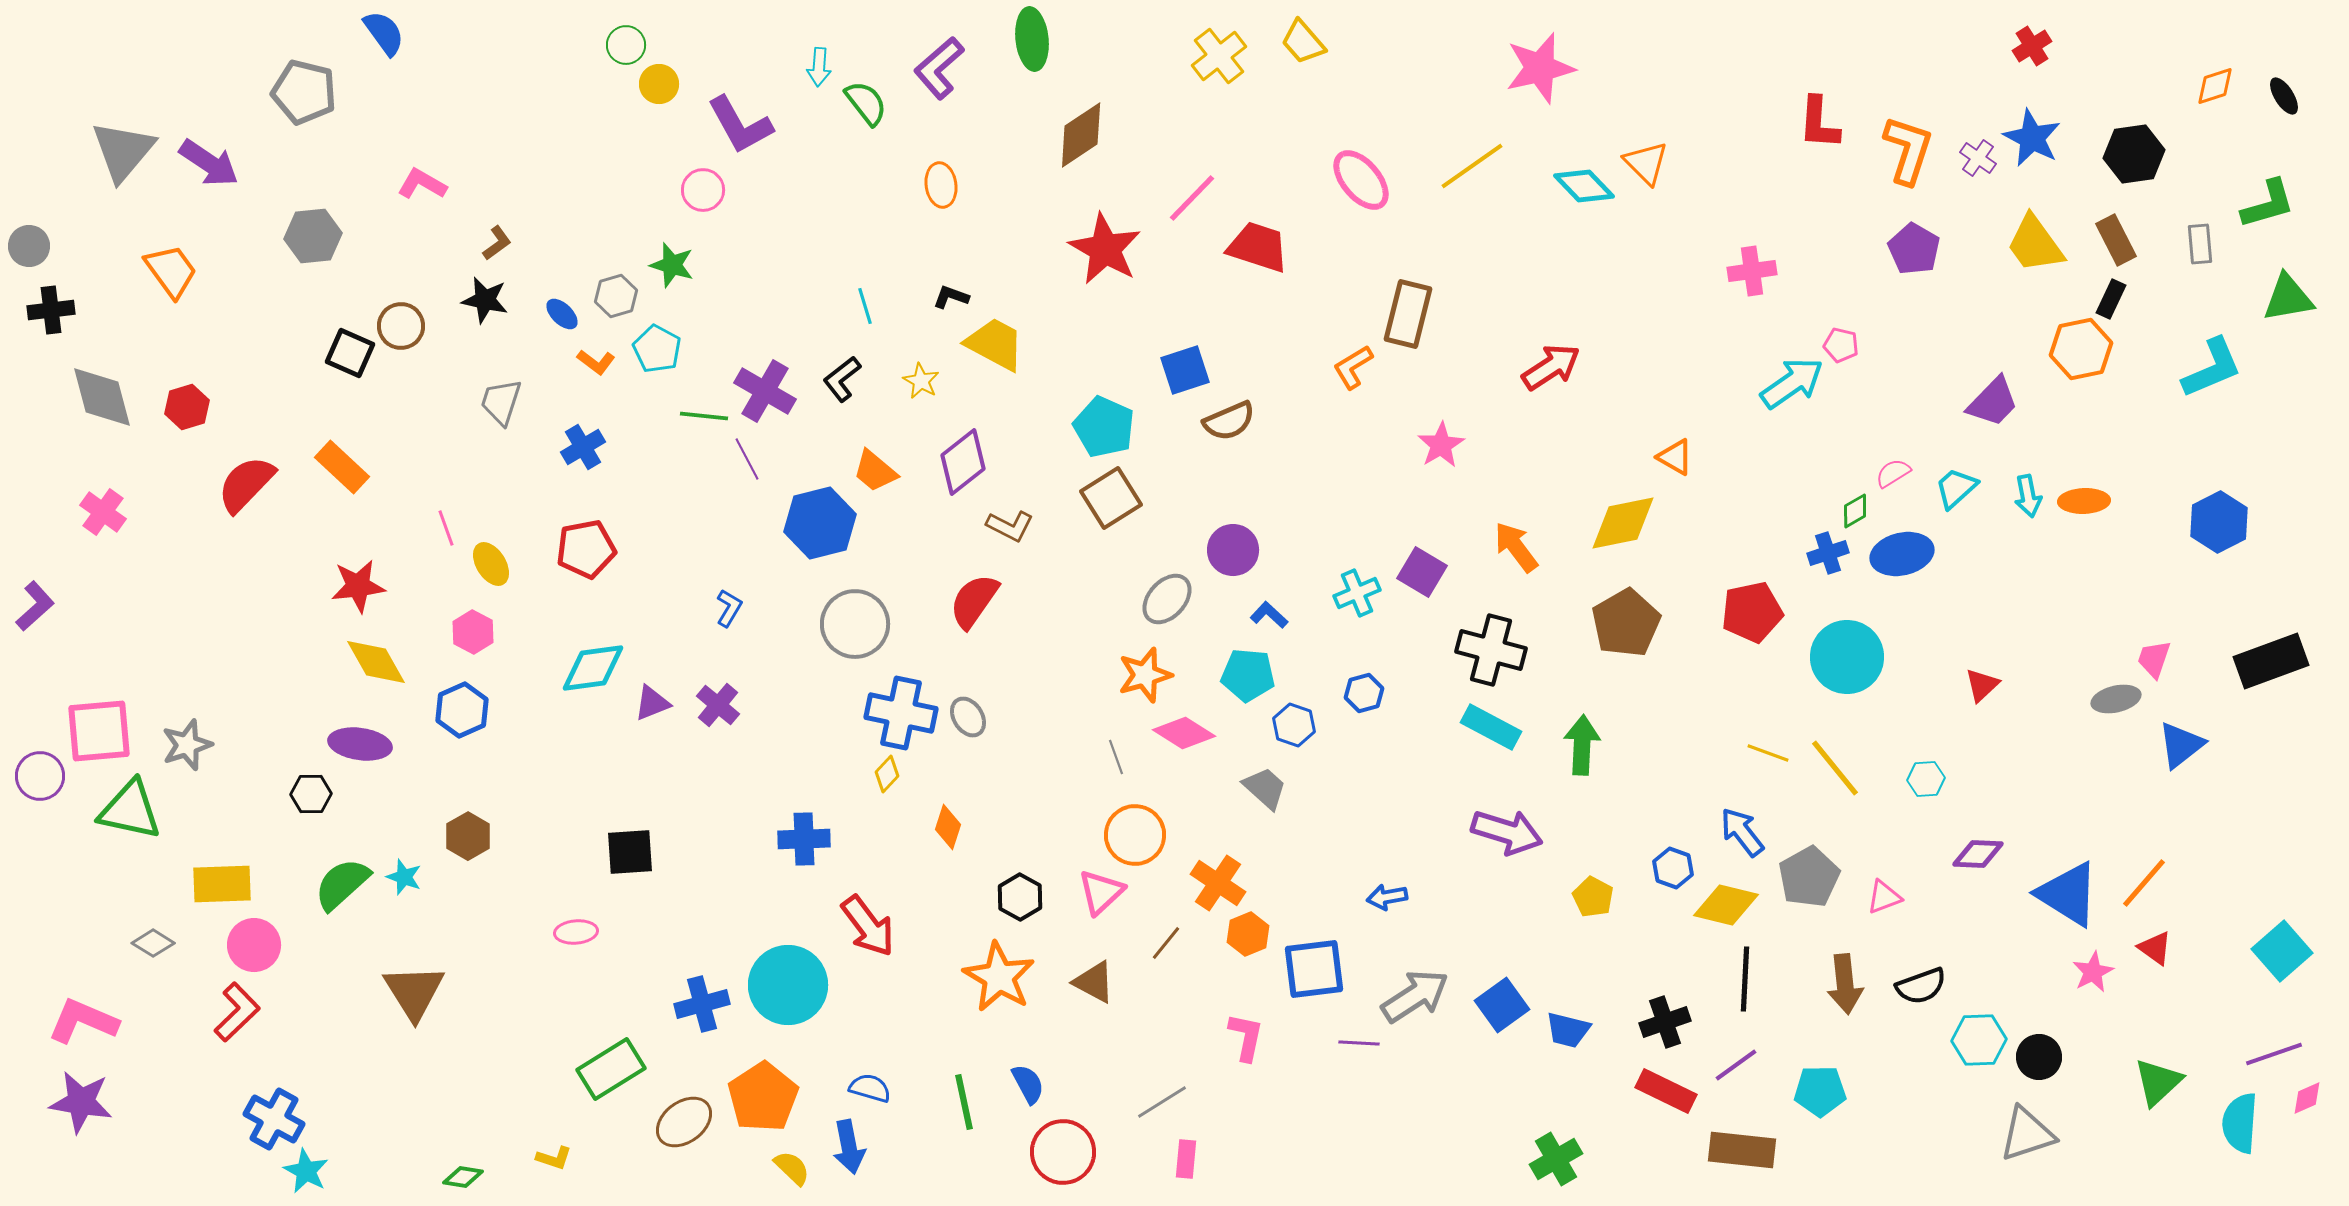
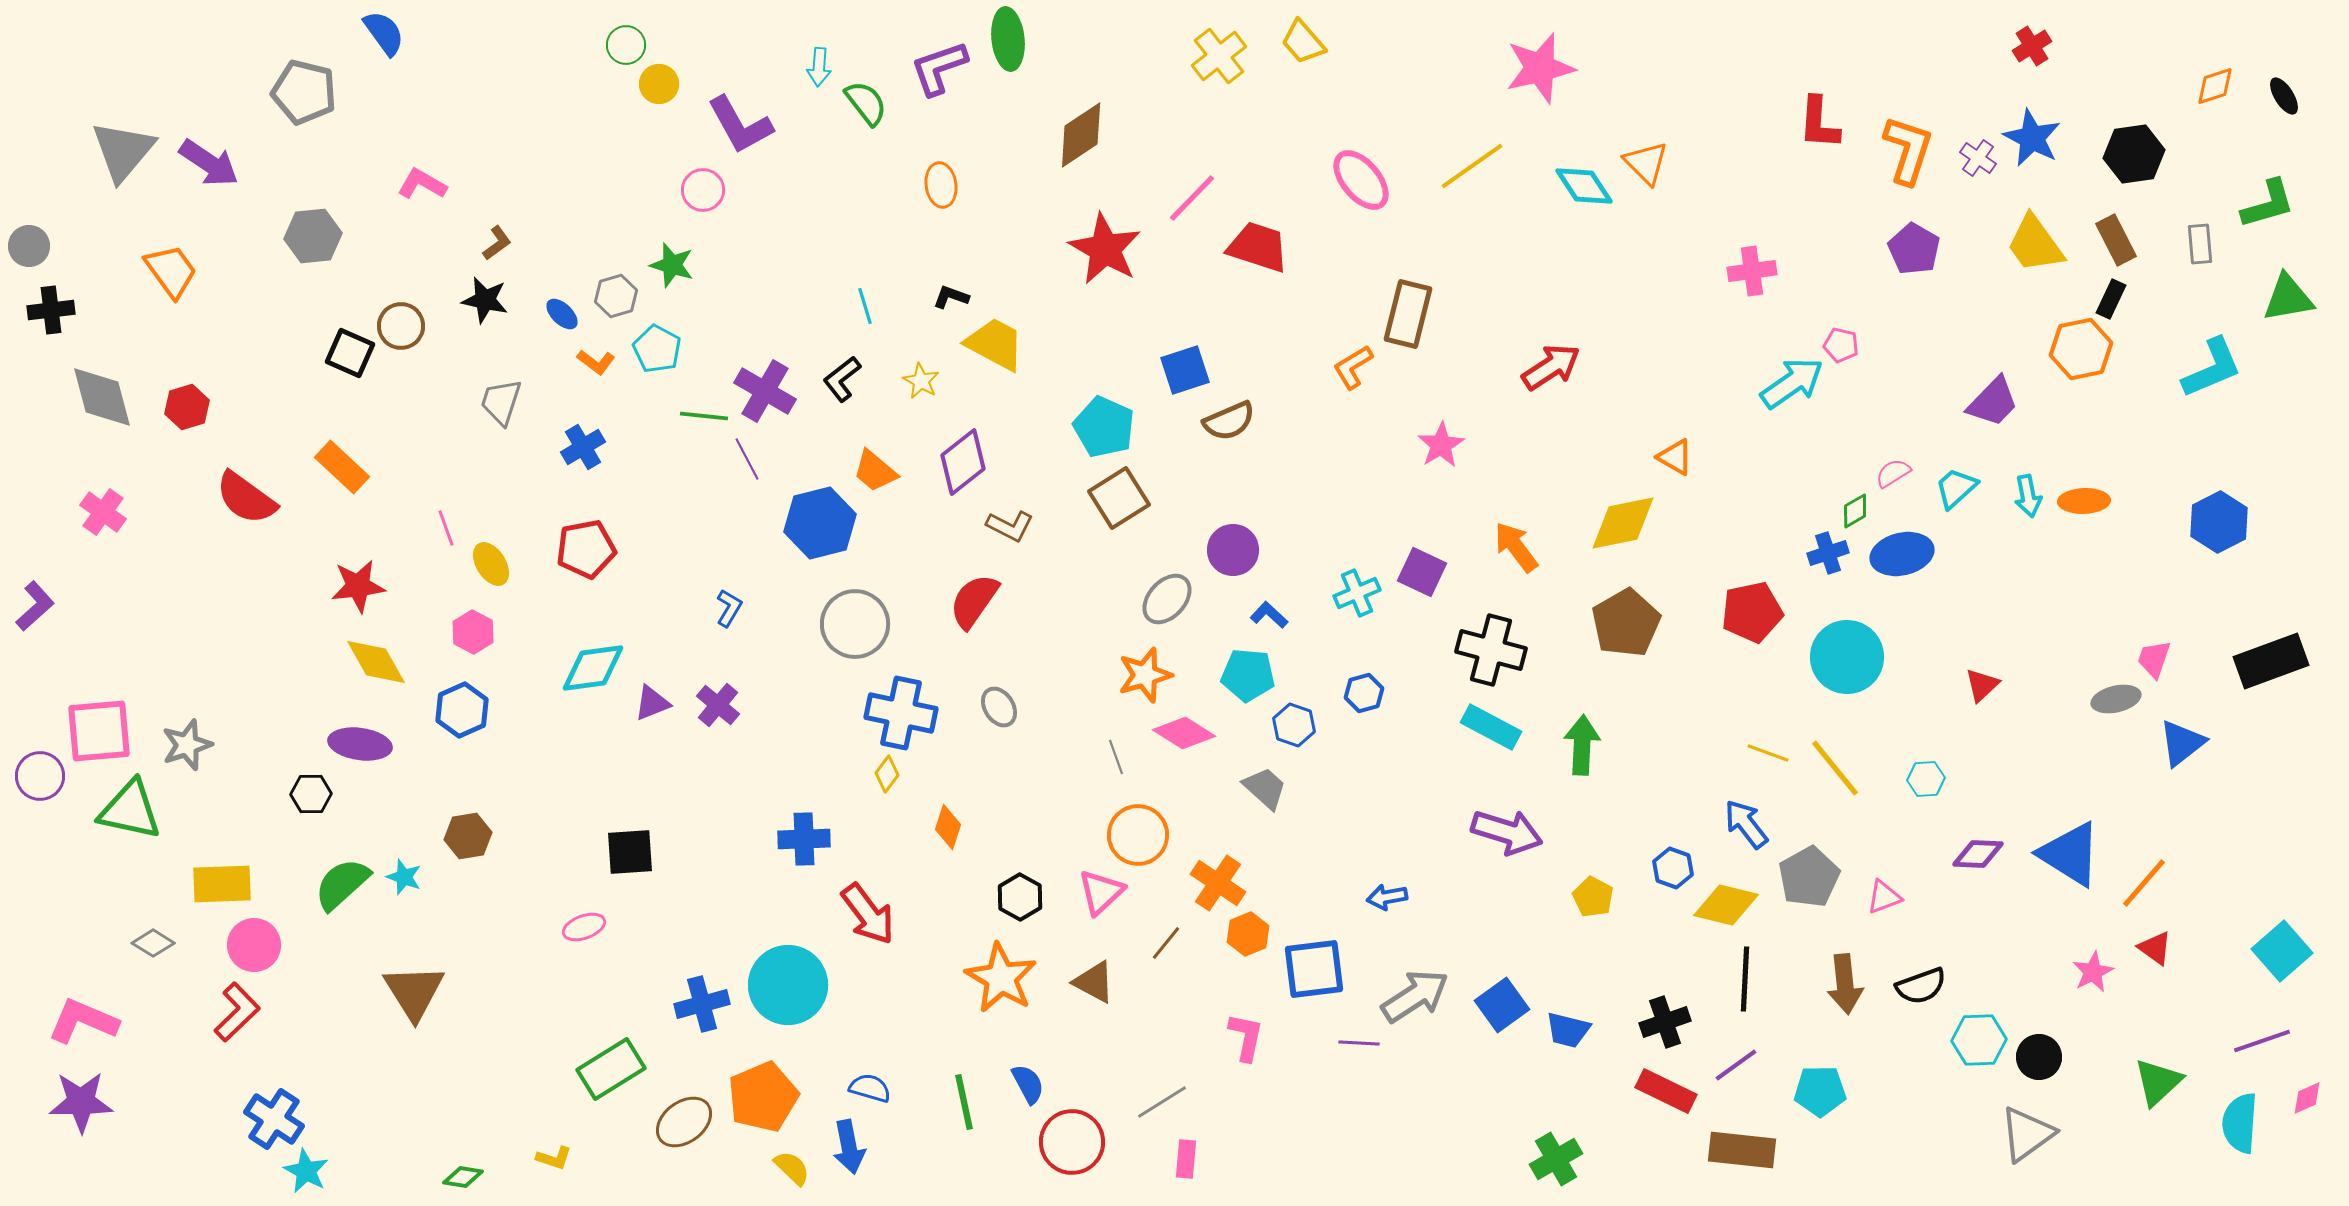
green ellipse at (1032, 39): moved 24 px left
purple L-shape at (939, 68): rotated 22 degrees clockwise
cyan diamond at (1584, 186): rotated 10 degrees clockwise
red semicircle at (246, 484): moved 14 px down; rotated 98 degrees counterclockwise
brown square at (1111, 498): moved 8 px right
purple square at (1422, 572): rotated 6 degrees counterclockwise
gray ellipse at (968, 717): moved 31 px right, 10 px up
blue triangle at (2181, 745): moved 1 px right, 2 px up
yellow diamond at (887, 774): rotated 6 degrees counterclockwise
blue arrow at (1742, 832): moved 4 px right, 8 px up
orange circle at (1135, 835): moved 3 px right
brown hexagon at (468, 836): rotated 21 degrees clockwise
blue triangle at (2068, 894): moved 2 px right, 40 px up
red arrow at (868, 926): moved 12 px up
pink ellipse at (576, 932): moved 8 px right, 5 px up; rotated 15 degrees counterclockwise
orange star at (999, 977): moved 2 px right, 1 px down
purple line at (2274, 1054): moved 12 px left, 13 px up
orange pentagon at (763, 1097): rotated 10 degrees clockwise
purple star at (81, 1102): rotated 10 degrees counterclockwise
blue cross at (274, 1119): rotated 4 degrees clockwise
gray triangle at (2027, 1134): rotated 18 degrees counterclockwise
red circle at (1063, 1152): moved 9 px right, 10 px up
